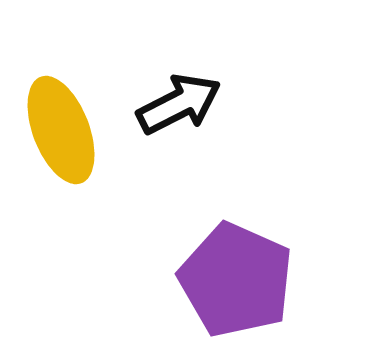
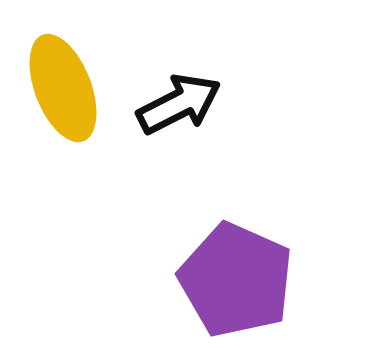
yellow ellipse: moved 2 px right, 42 px up
